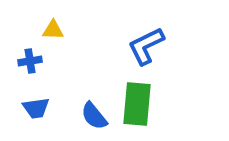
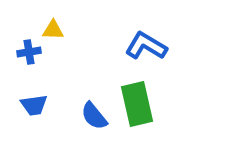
blue L-shape: rotated 57 degrees clockwise
blue cross: moved 1 px left, 9 px up
green rectangle: rotated 18 degrees counterclockwise
blue trapezoid: moved 2 px left, 3 px up
